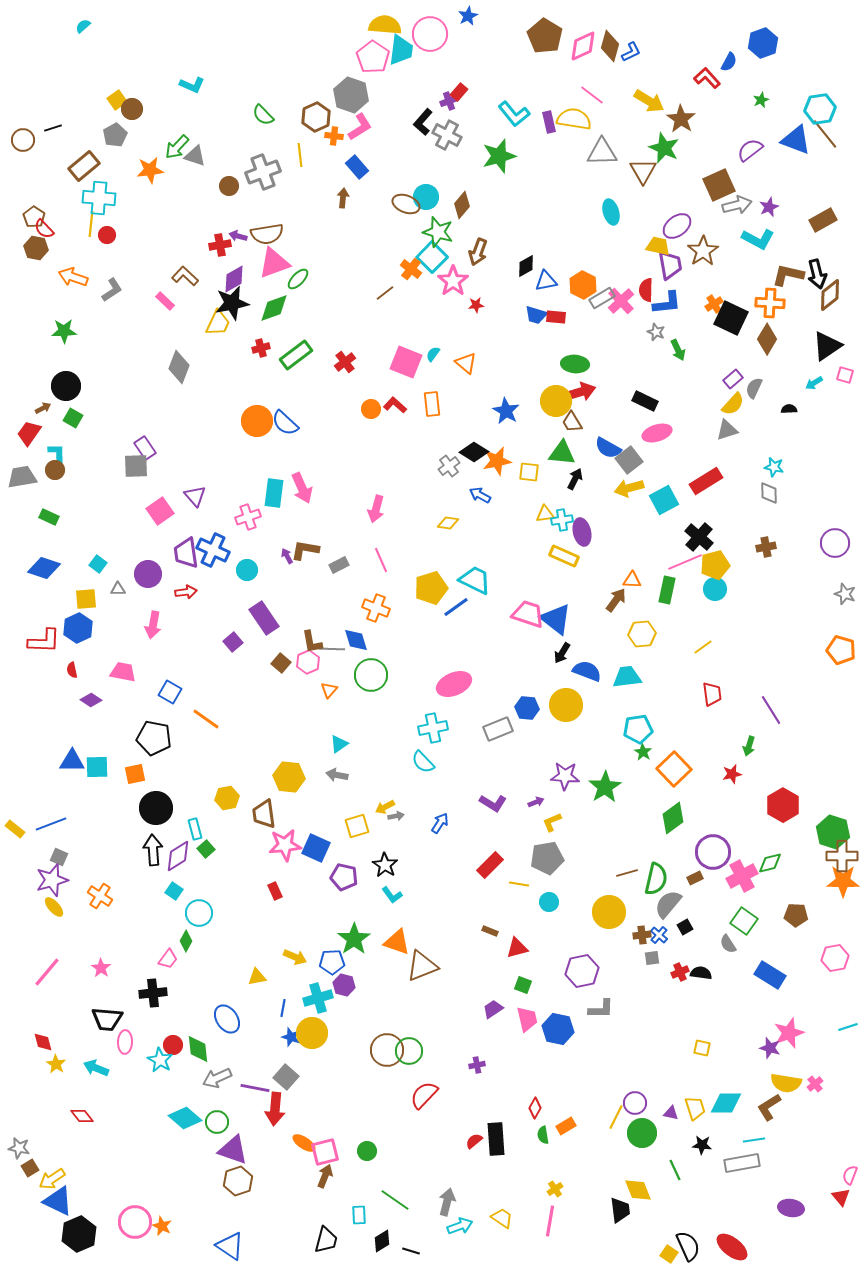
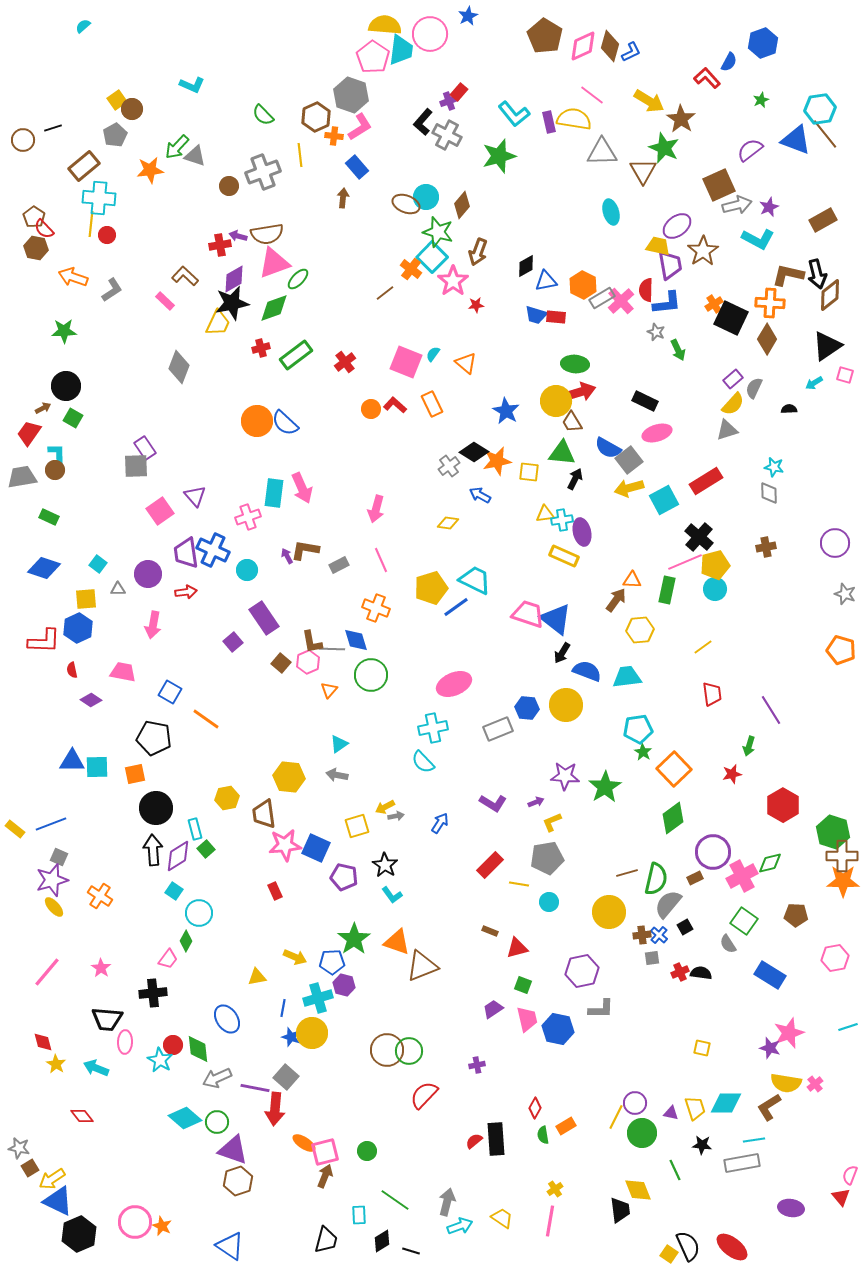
orange rectangle at (432, 404): rotated 20 degrees counterclockwise
yellow hexagon at (642, 634): moved 2 px left, 4 px up
